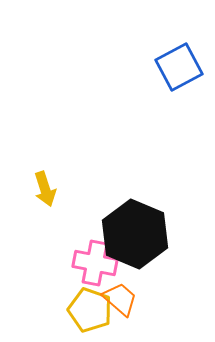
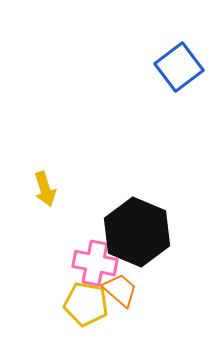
blue square: rotated 9 degrees counterclockwise
black hexagon: moved 2 px right, 2 px up
orange trapezoid: moved 9 px up
yellow pentagon: moved 4 px left, 6 px up; rotated 9 degrees counterclockwise
